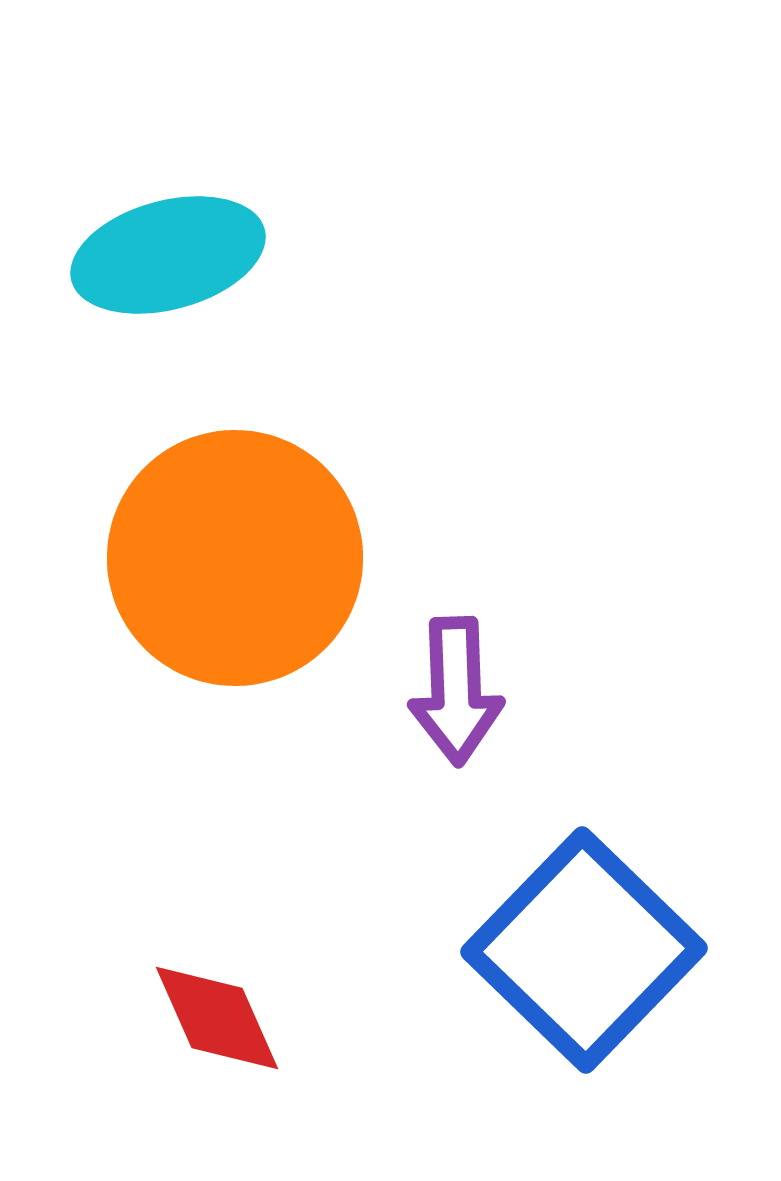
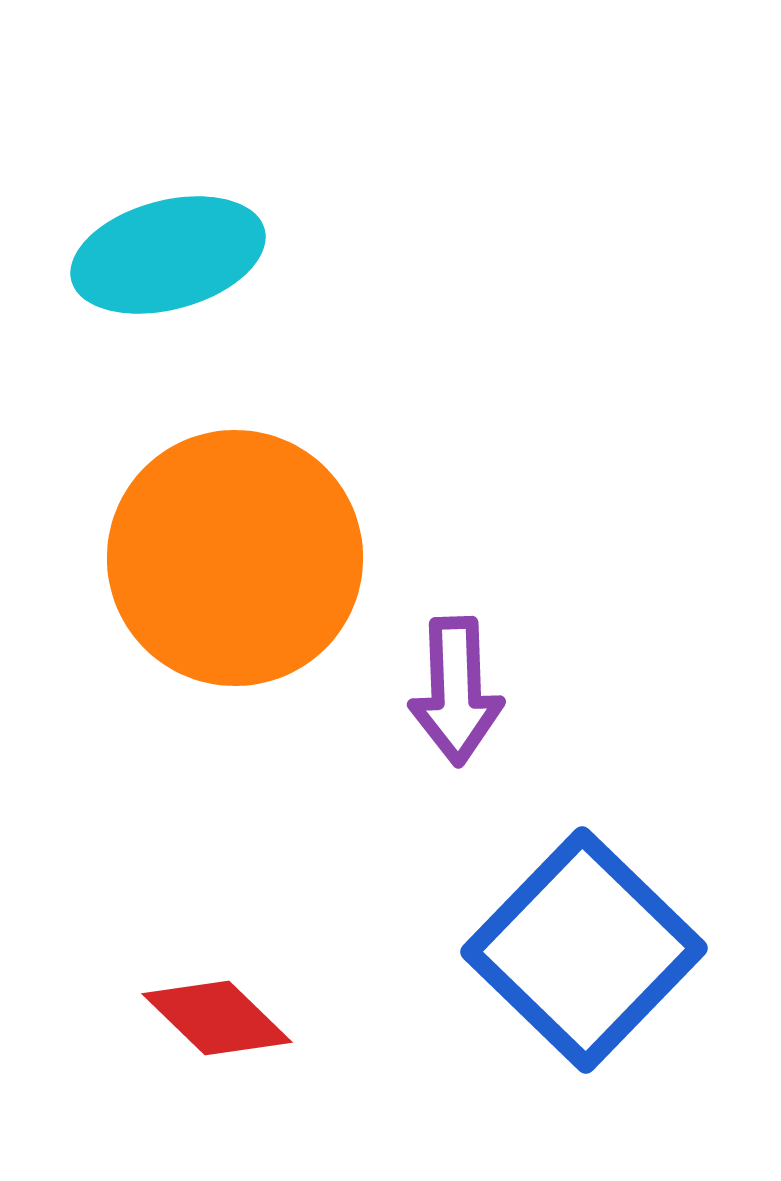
red diamond: rotated 22 degrees counterclockwise
